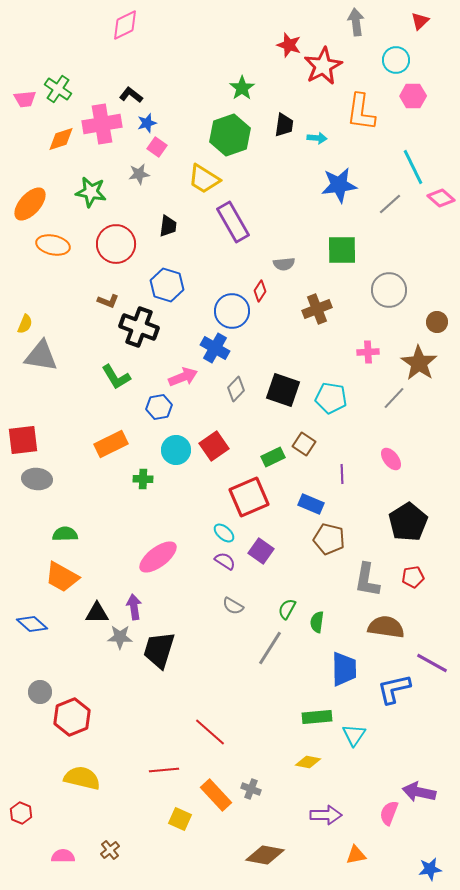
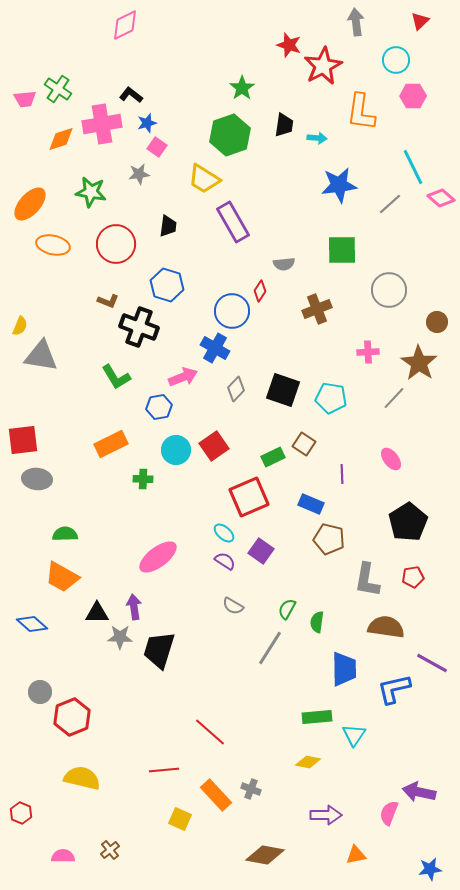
yellow semicircle at (25, 324): moved 5 px left, 2 px down
